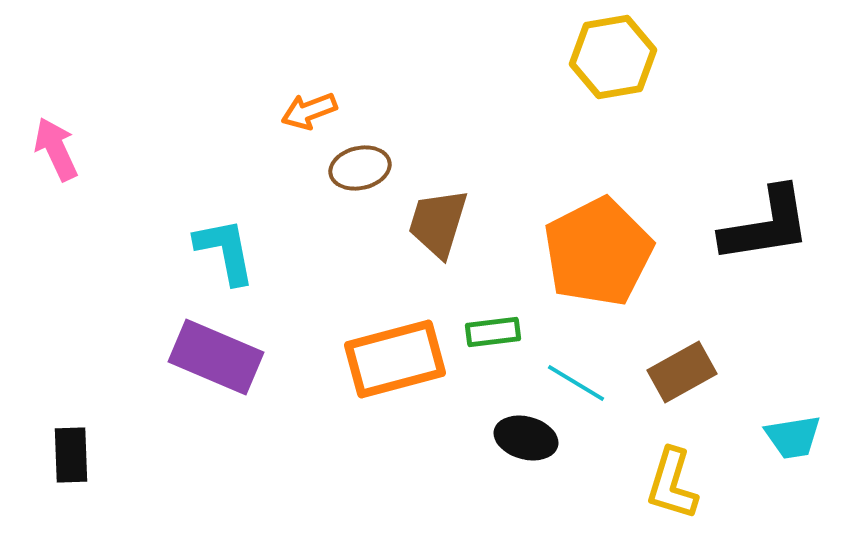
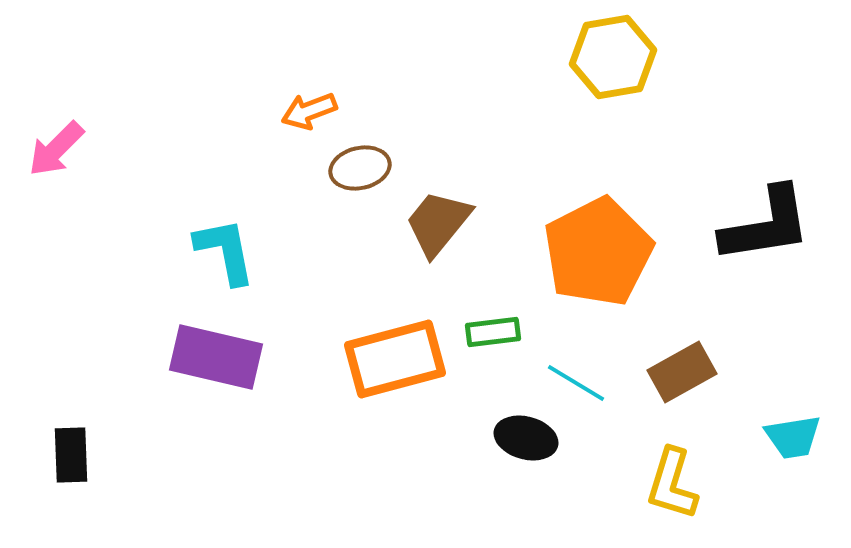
pink arrow: rotated 110 degrees counterclockwise
brown trapezoid: rotated 22 degrees clockwise
purple rectangle: rotated 10 degrees counterclockwise
